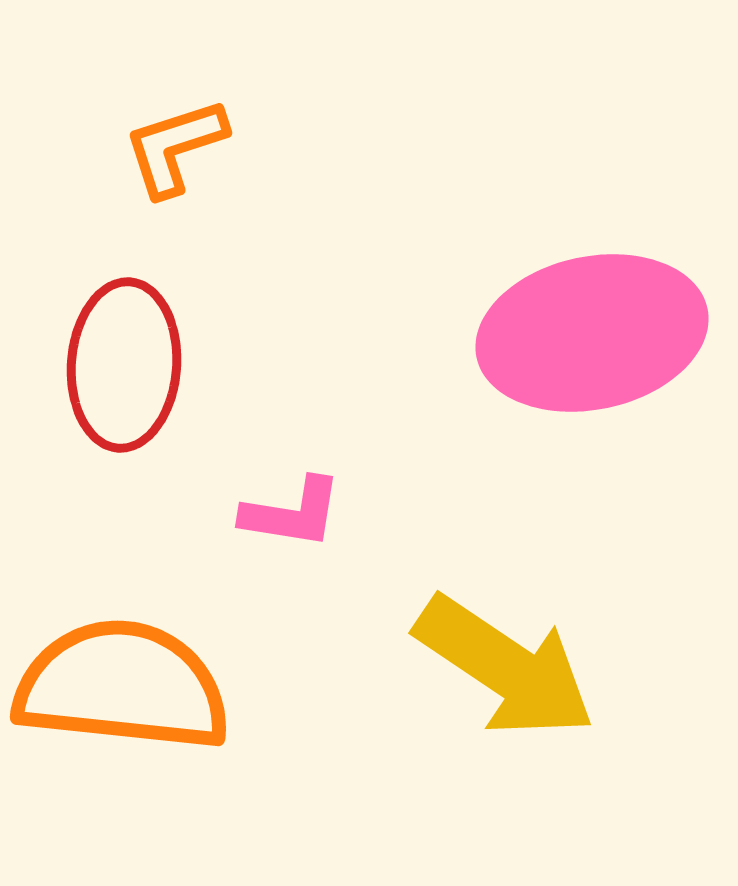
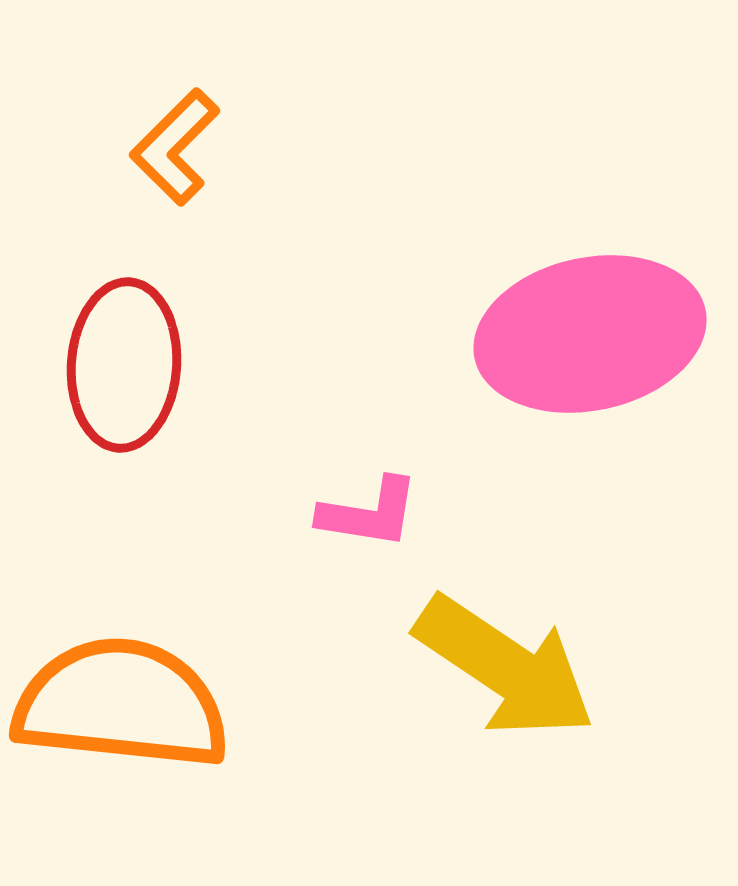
orange L-shape: rotated 27 degrees counterclockwise
pink ellipse: moved 2 px left, 1 px down
pink L-shape: moved 77 px right
orange semicircle: moved 1 px left, 18 px down
